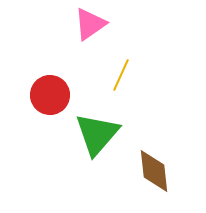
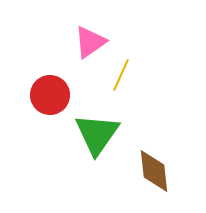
pink triangle: moved 18 px down
green triangle: rotated 6 degrees counterclockwise
